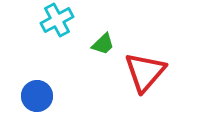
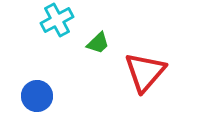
green trapezoid: moved 5 px left, 1 px up
